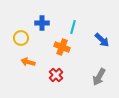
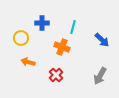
gray arrow: moved 1 px right, 1 px up
